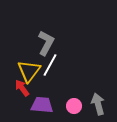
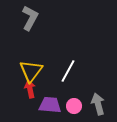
gray L-shape: moved 16 px left, 25 px up
white line: moved 18 px right, 6 px down
yellow triangle: moved 2 px right
red arrow: moved 8 px right, 1 px down; rotated 24 degrees clockwise
purple trapezoid: moved 8 px right
